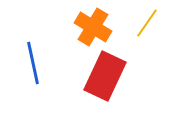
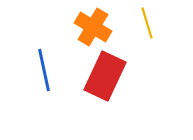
yellow line: rotated 52 degrees counterclockwise
blue line: moved 11 px right, 7 px down
